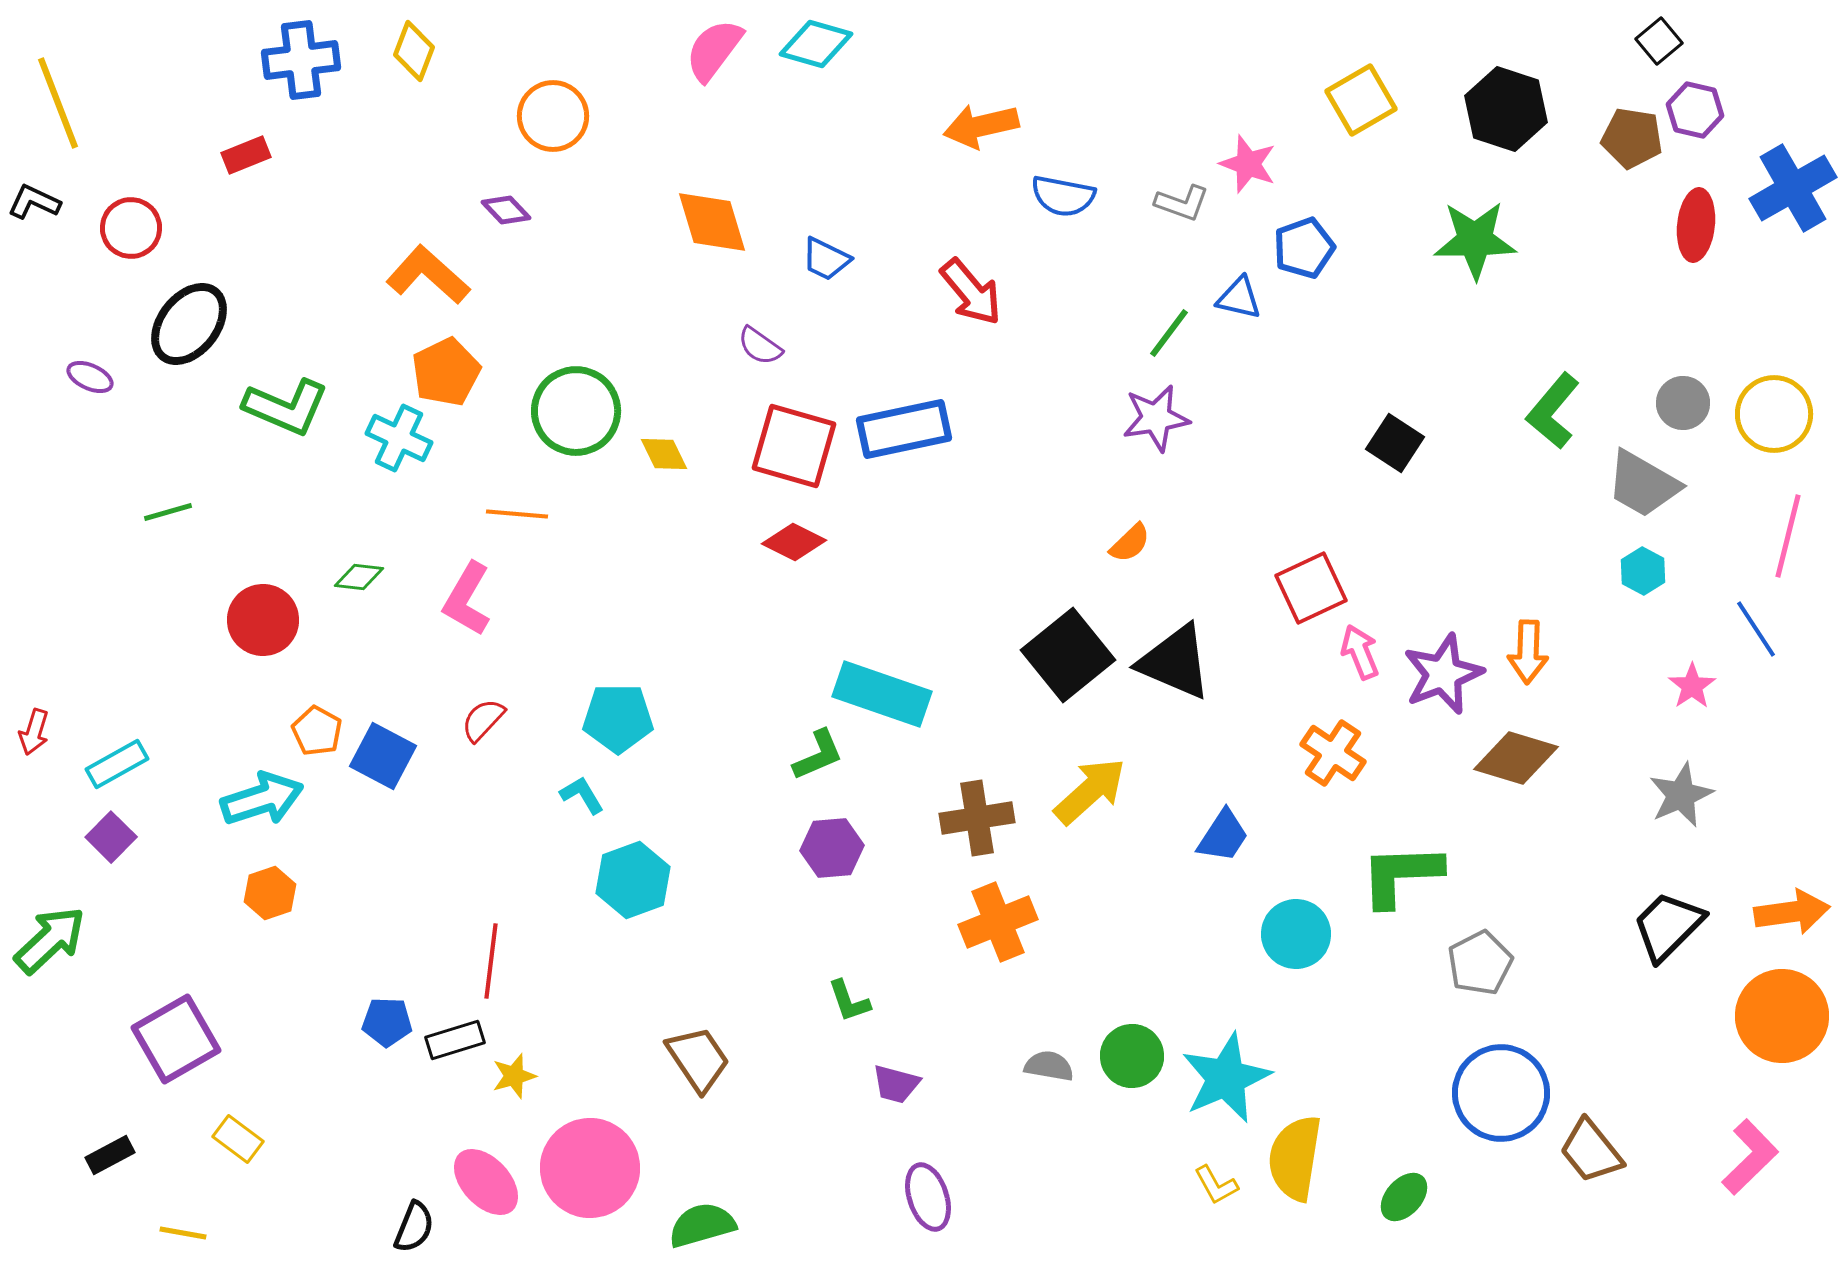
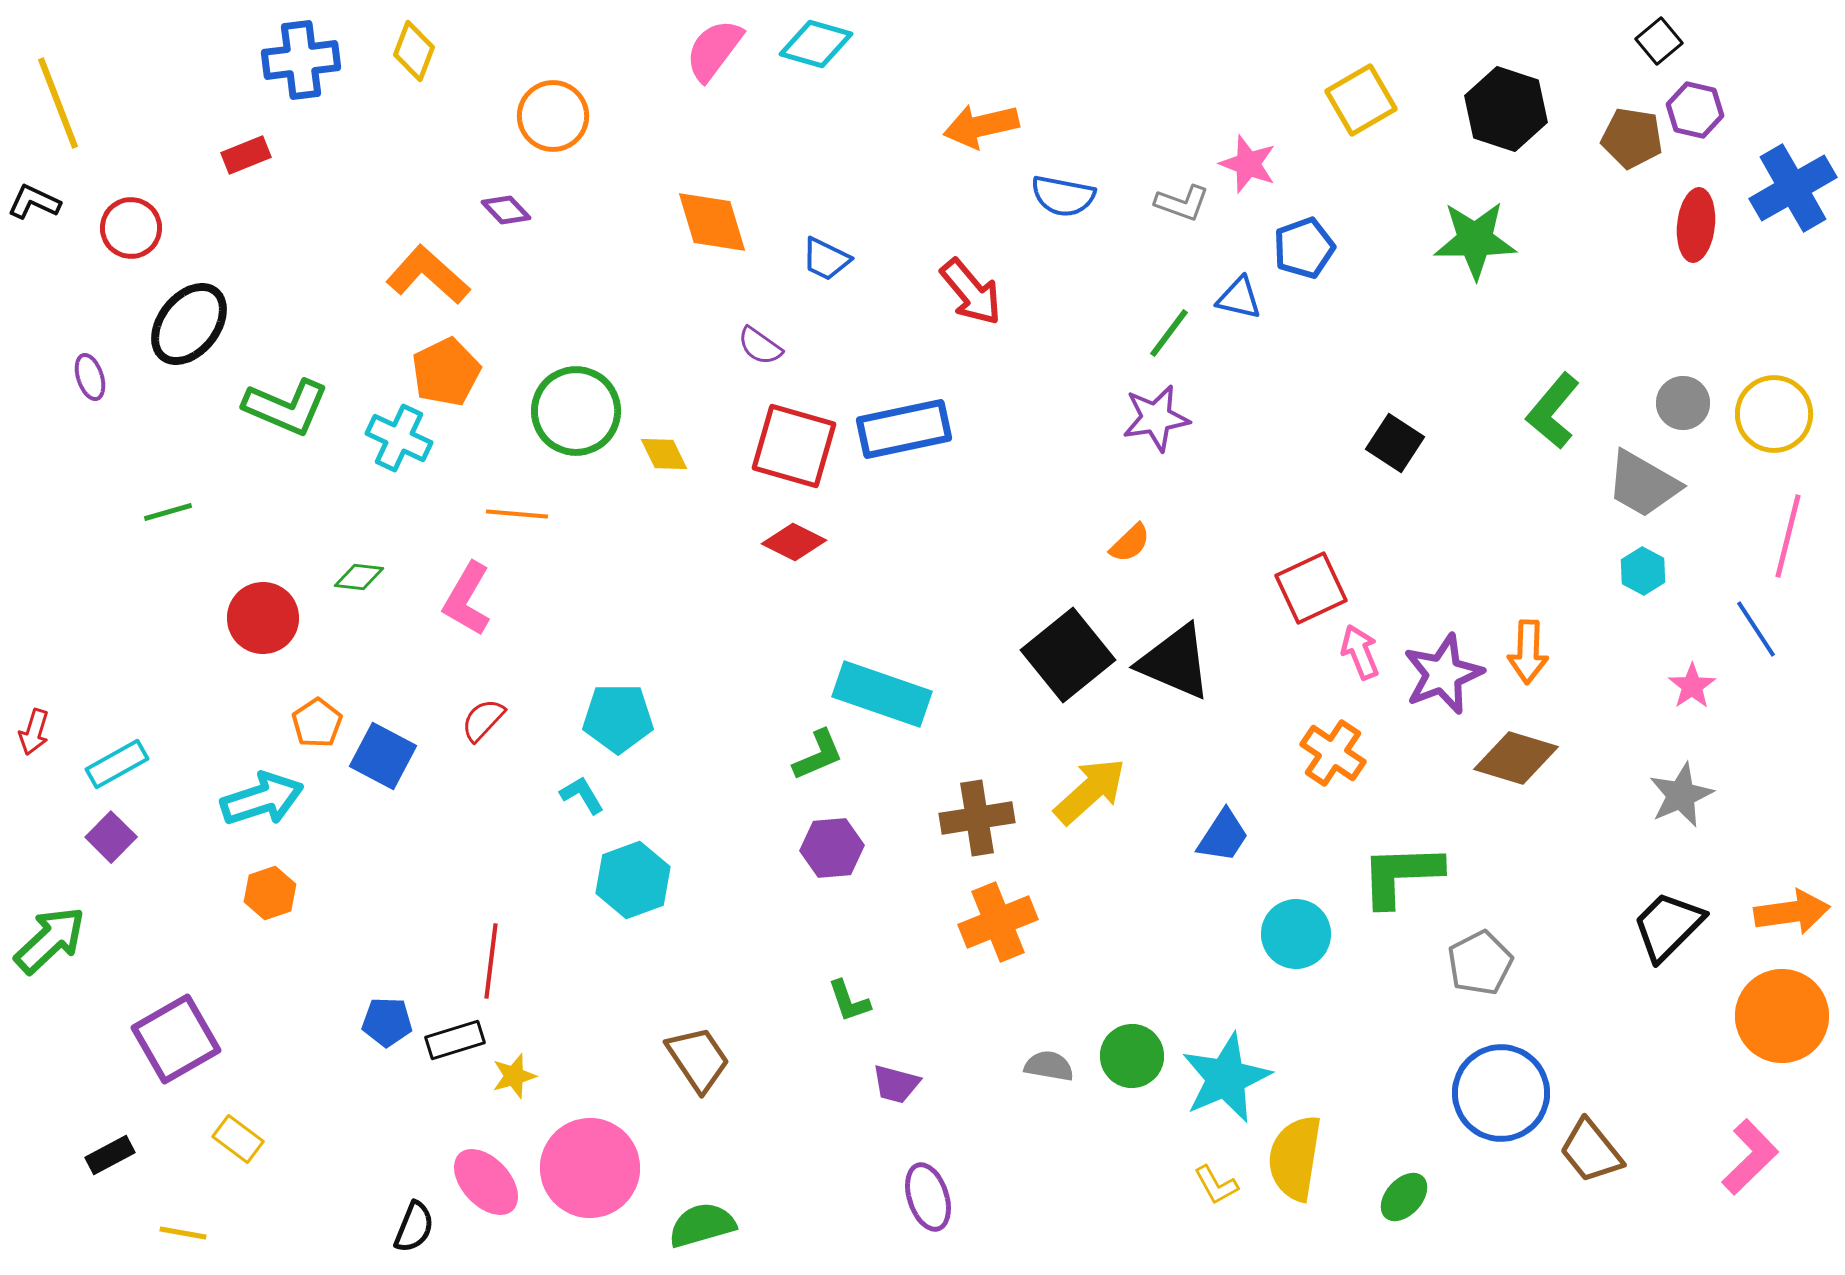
purple ellipse at (90, 377): rotated 48 degrees clockwise
red circle at (263, 620): moved 2 px up
orange pentagon at (317, 731): moved 8 px up; rotated 9 degrees clockwise
